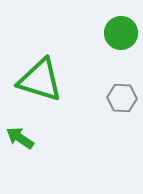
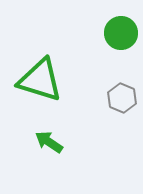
gray hexagon: rotated 20 degrees clockwise
green arrow: moved 29 px right, 4 px down
